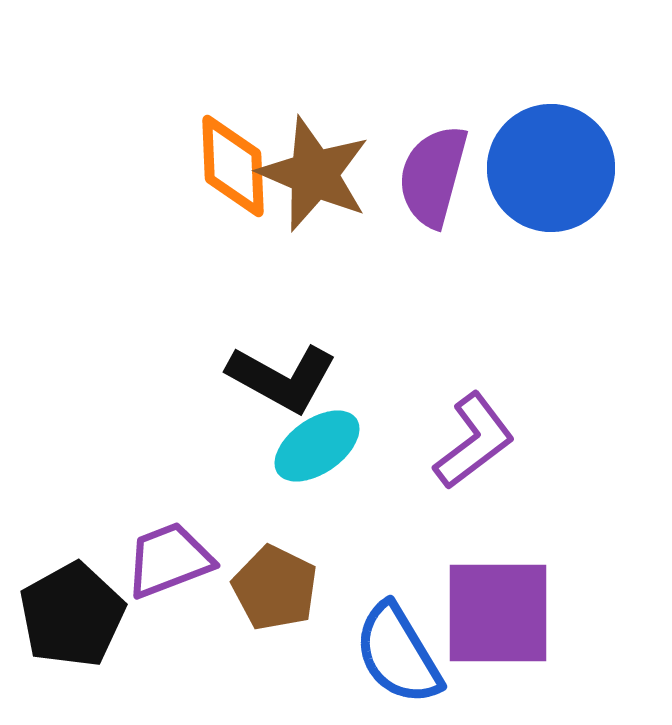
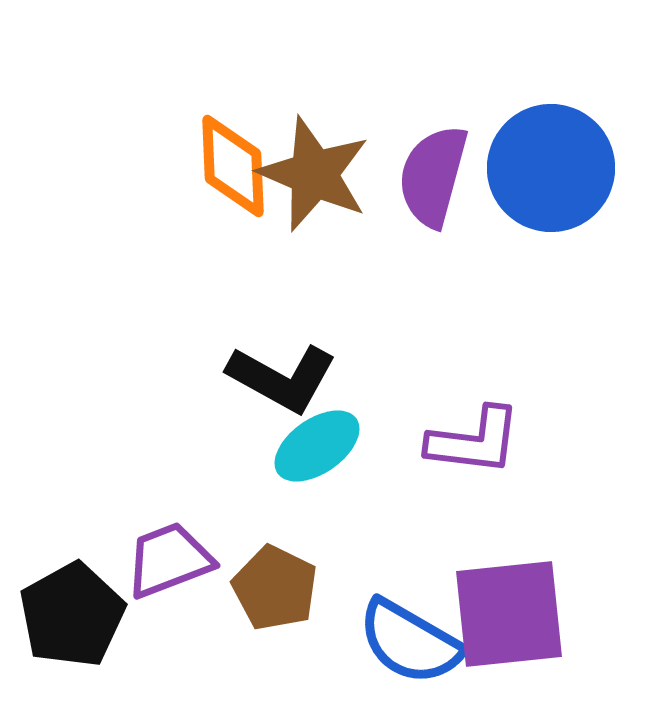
purple L-shape: rotated 44 degrees clockwise
purple square: moved 11 px right, 1 px down; rotated 6 degrees counterclockwise
blue semicircle: moved 12 px right, 12 px up; rotated 29 degrees counterclockwise
